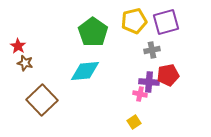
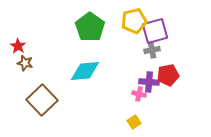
purple square: moved 11 px left, 9 px down
green pentagon: moved 3 px left, 5 px up
pink cross: moved 1 px left
